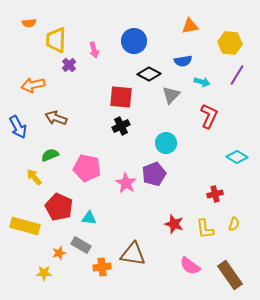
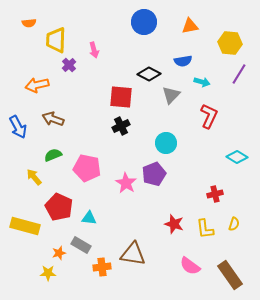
blue circle: moved 10 px right, 19 px up
purple line: moved 2 px right, 1 px up
orange arrow: moved 4 px right
brown arrow: moved 3 px left, 1 px down
green semicircle: moved 3 px right
yellow star: moved 4 px right
